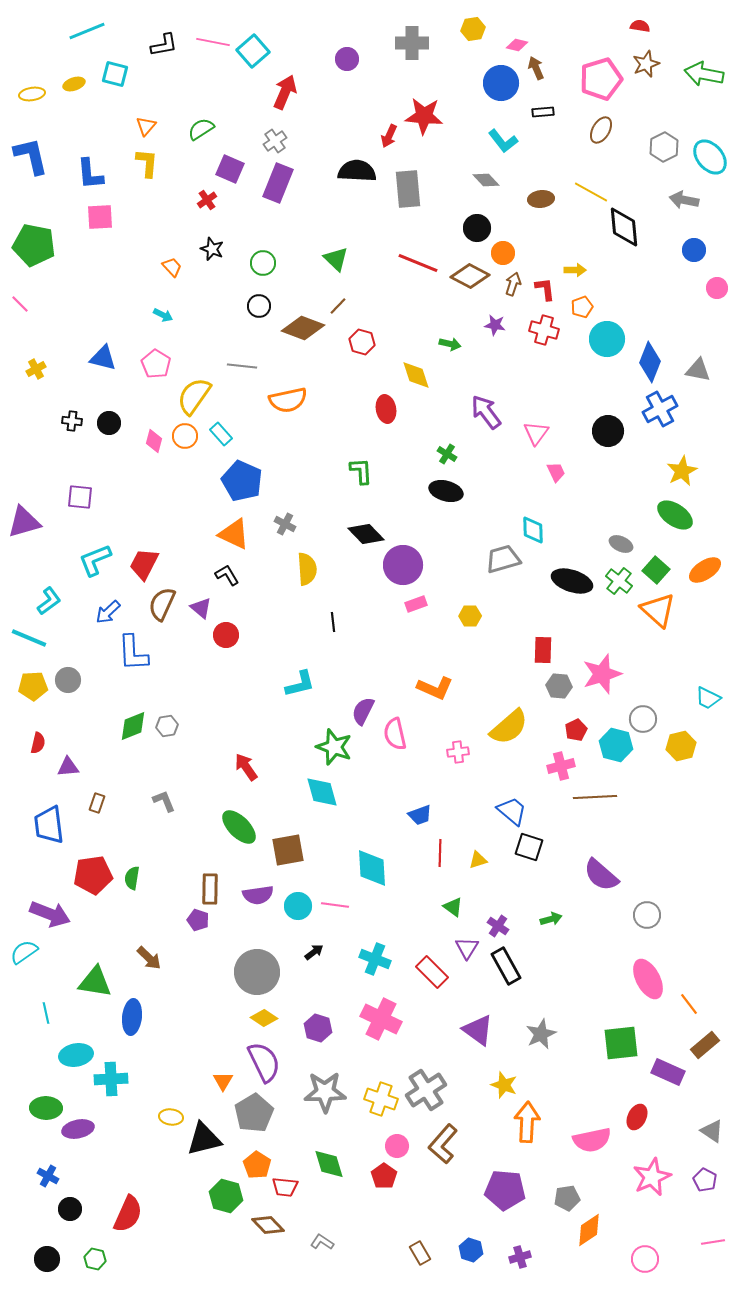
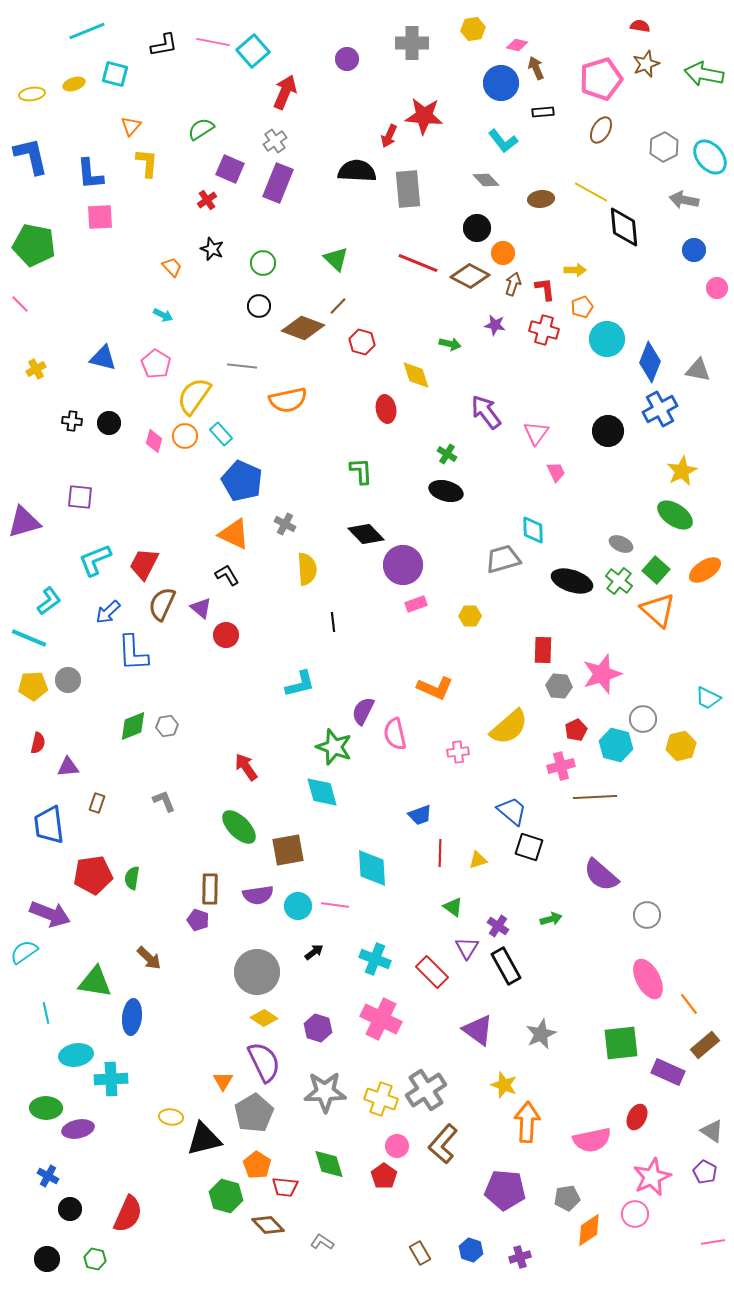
orange triangle at (146, 126): moved 15 px left
purple pentagon at (705, 1180): moved 8 px up
pink circle at (645, 1259): moved 10 px left, 45 px up
